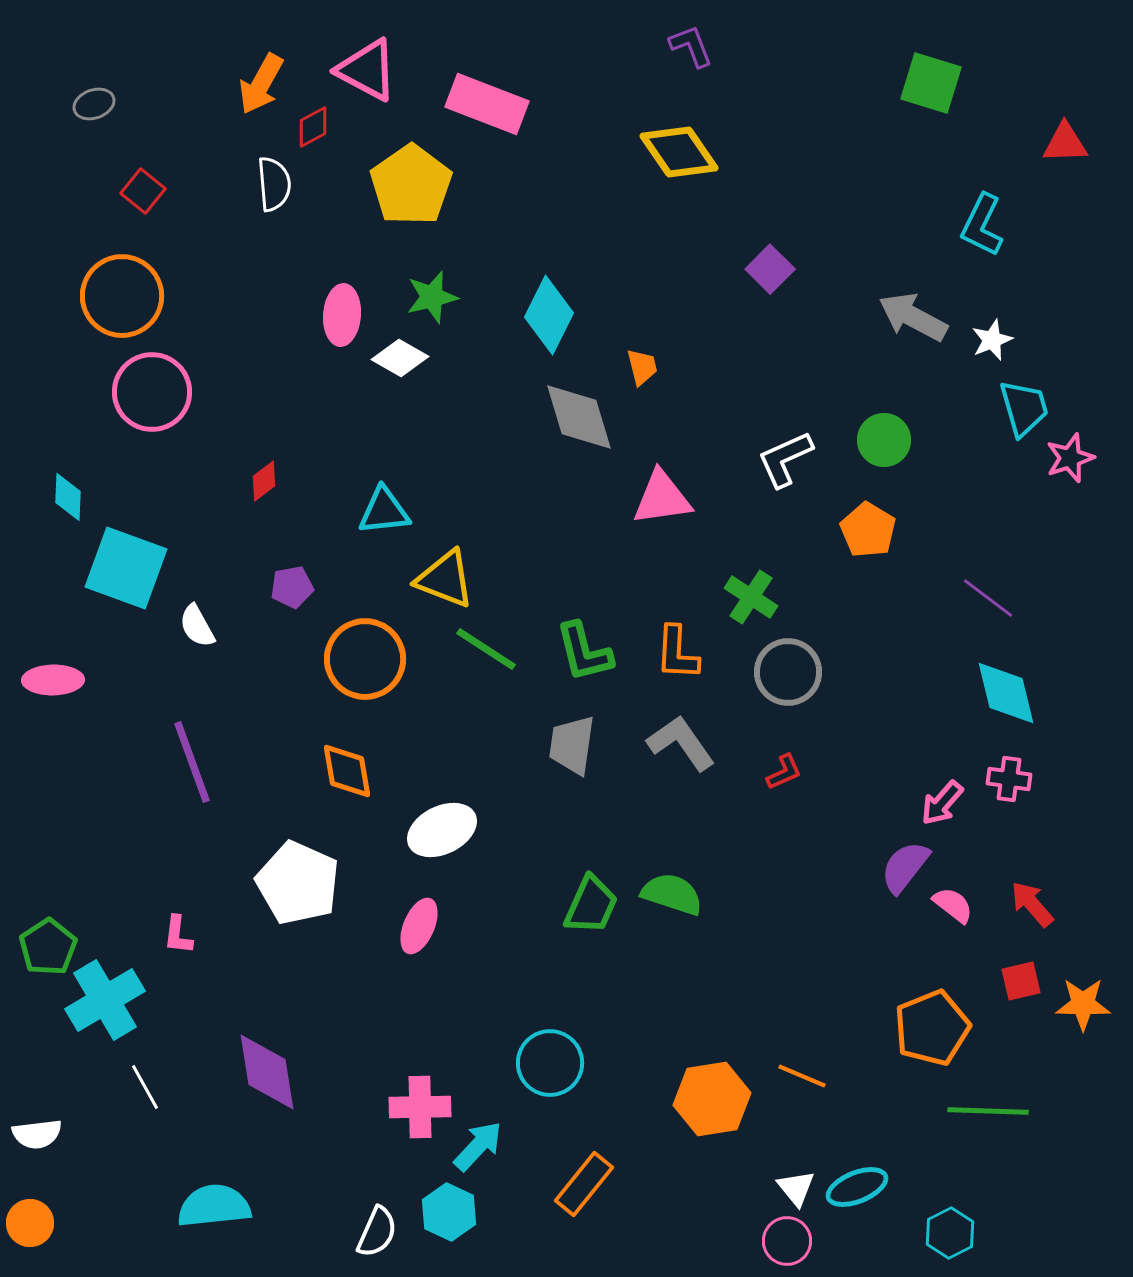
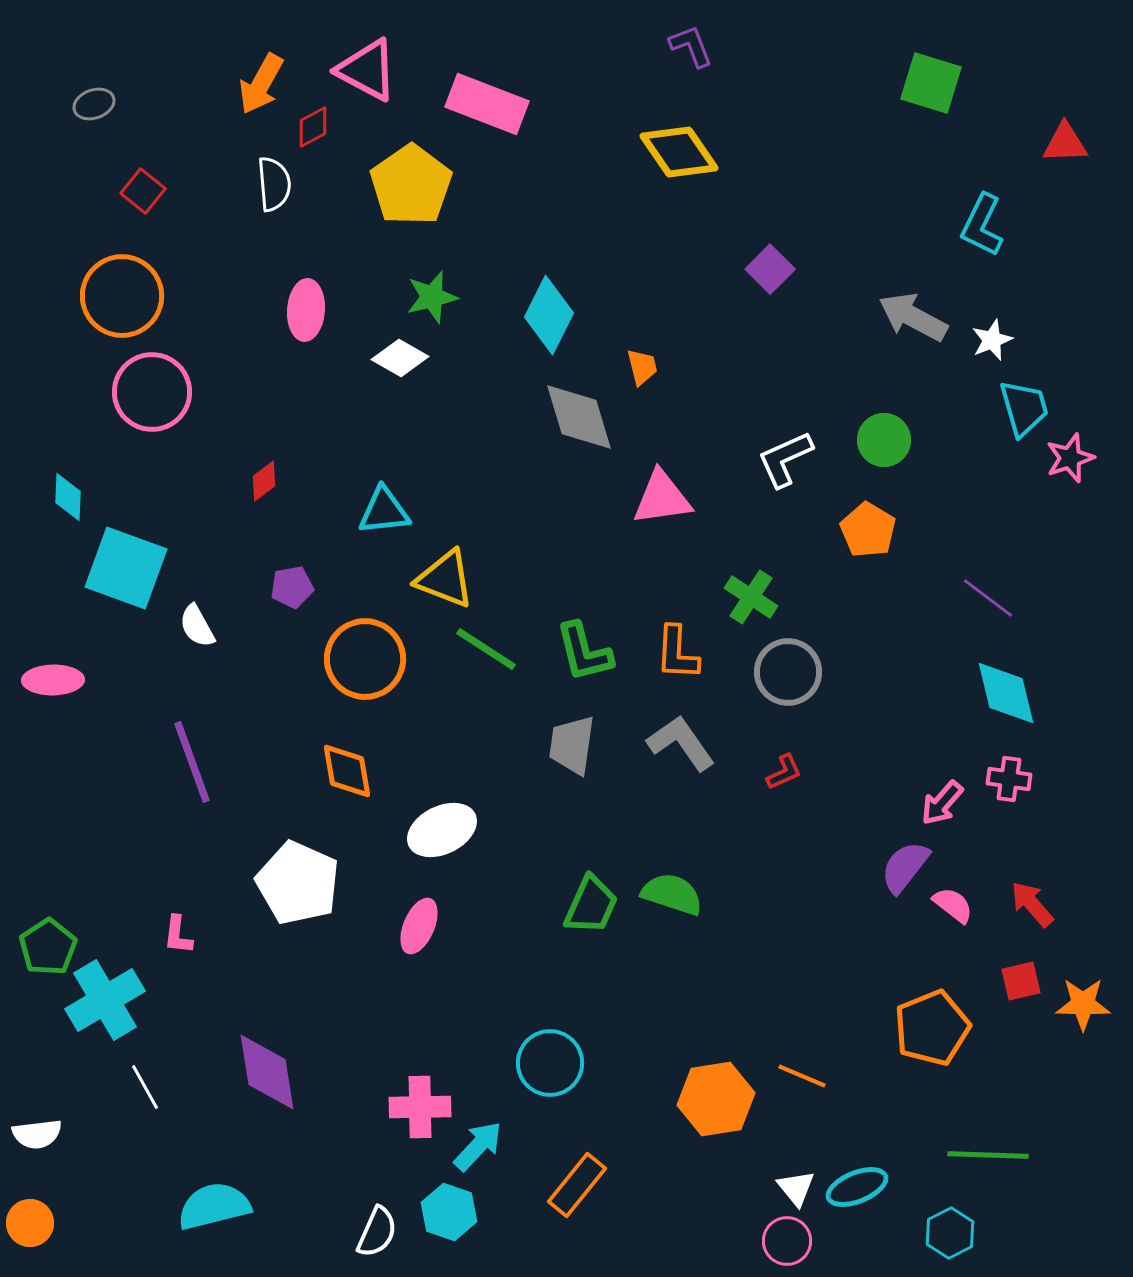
pink ellipse at (342, 315): moved 36 px left, 5 px up
orange hexagon at (712, 1099): moved 4 px right
green line at (988, 1111): moved 44 px down
orange rectangle at (584, 1184): moved 7 px left, 1 px down
cyan semicircle at (214, 1206): rotated 8 degrees counterclockwise
cyan hexagon at (449, 1212): rotated 6 degrees counterclockwise
